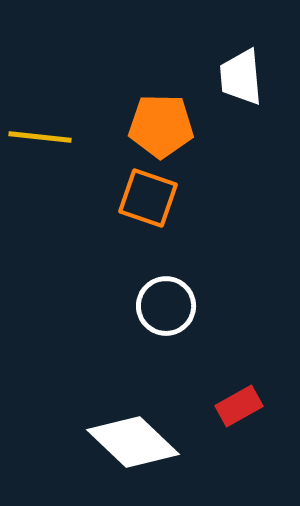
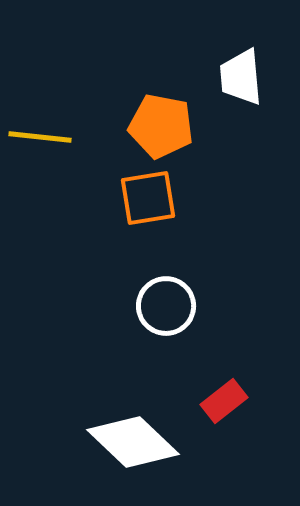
orange pentagon: rotated 10 degrees clockwise
orange square: rotated 28 degrees counterclockwise
red rectangle: moved 15 px left, 5 px up; rotated 9 degrees counterclockwise
